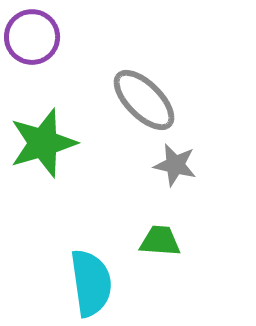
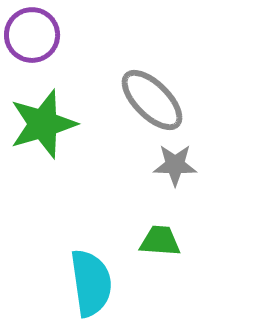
purple circle: moved 2 px up
gray ellipse: moved 8 px right
green star: moved 19 px up
gray star: rotated 12 degrees counterclockwise
